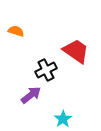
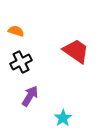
black cross: moved 25 px left, 8 px up
purple arrow: moved 1 px left, 1 px down; rotated 20 degrees counterclockwise
cyan star: moved 1 px up
